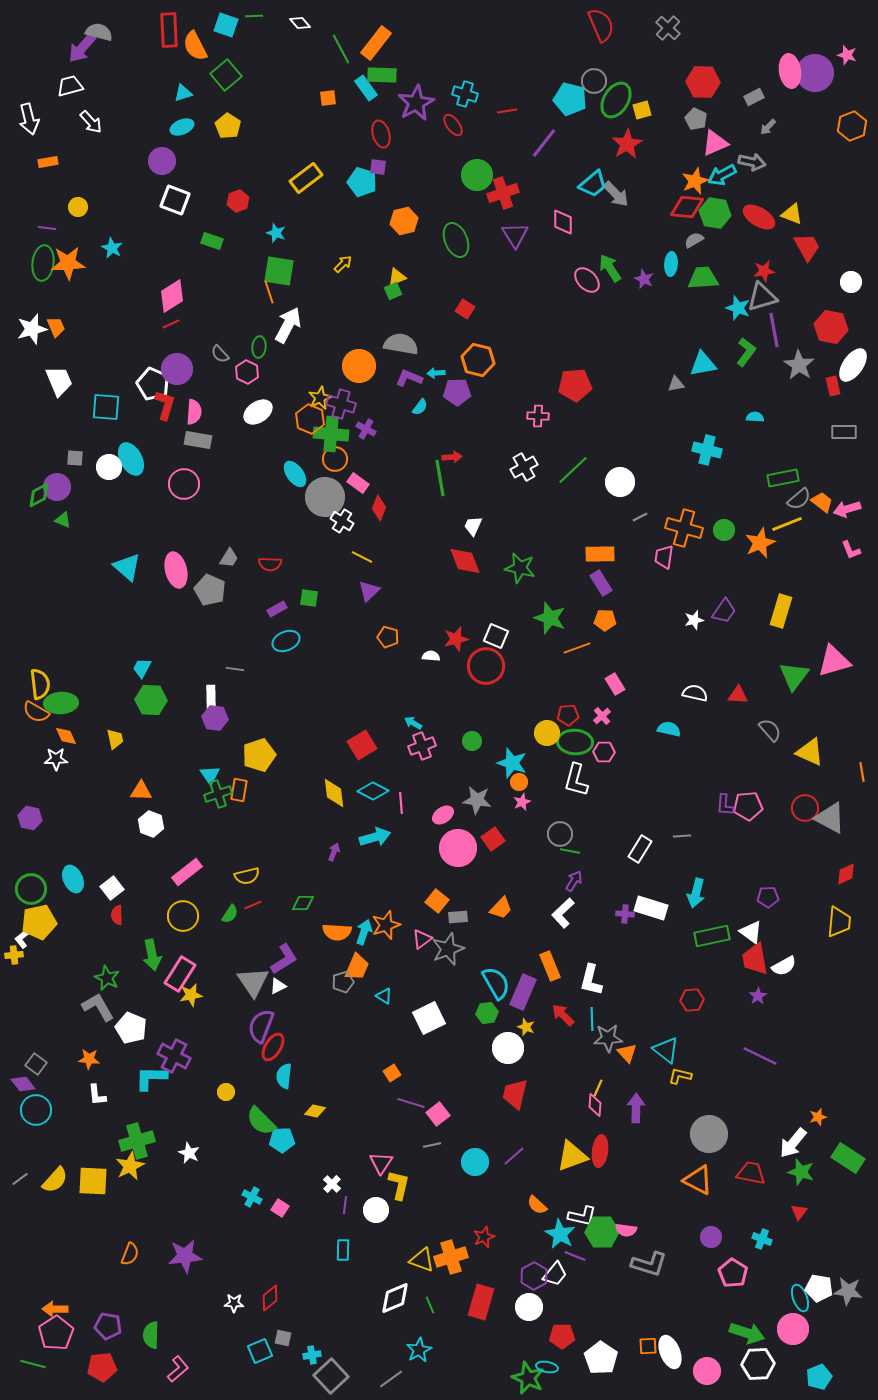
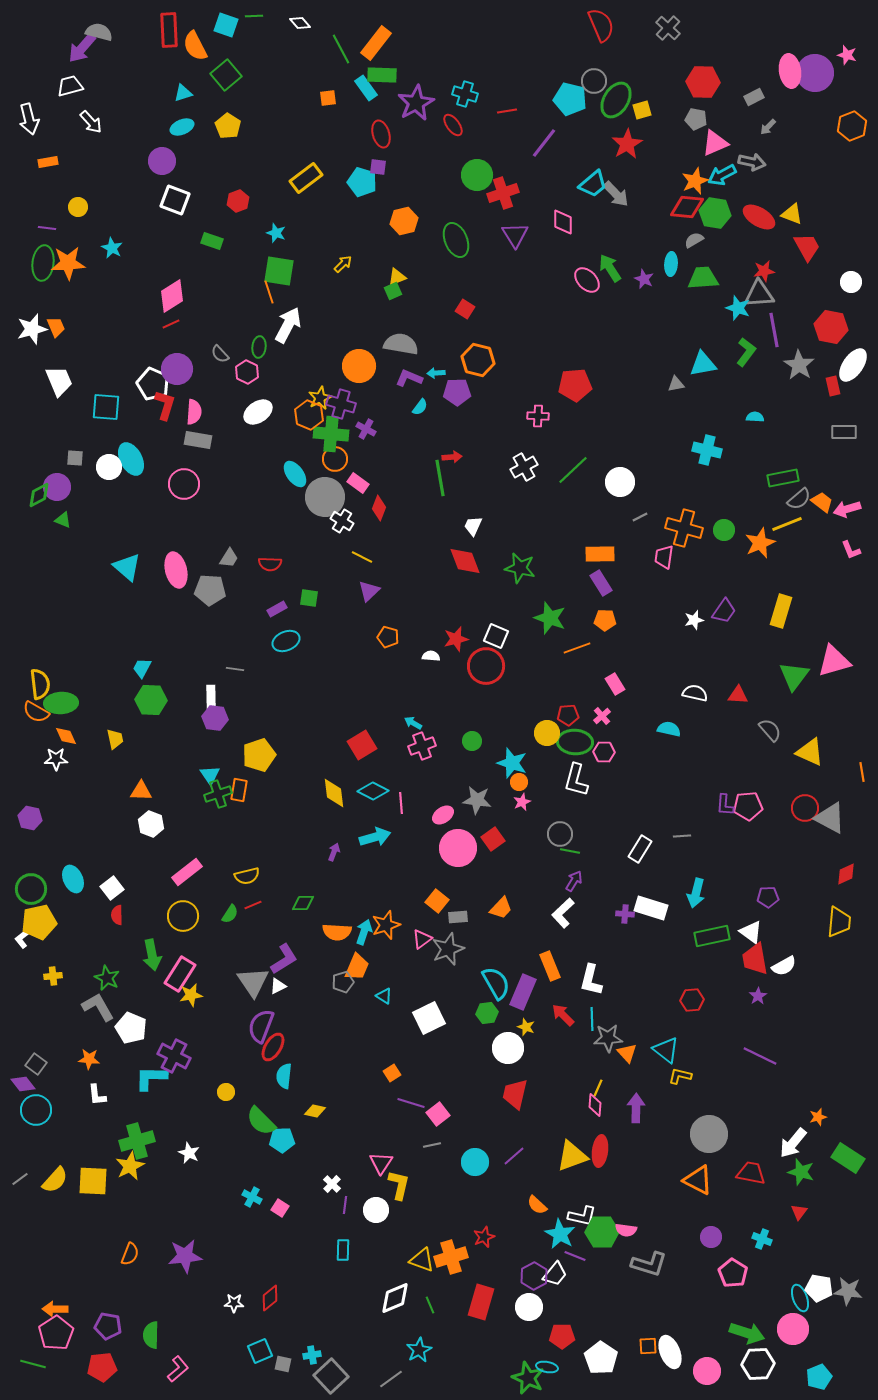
gray pentagon at (696, 119): rotated 15 degrees counterclockwise
gray triangle at (762, 297): moved 3 px left, 3 px up; rotated 12 degrees clockwise
orange hexagon at (310, 419): moved 1 px left, 4 px up
gray pentagon at (210, 590): rotated 20 degrees counterclockwise
yellow cross at (14, 955): moved 39 px right, 21 px down
gray square at (283, 1338): moved 26 px down
